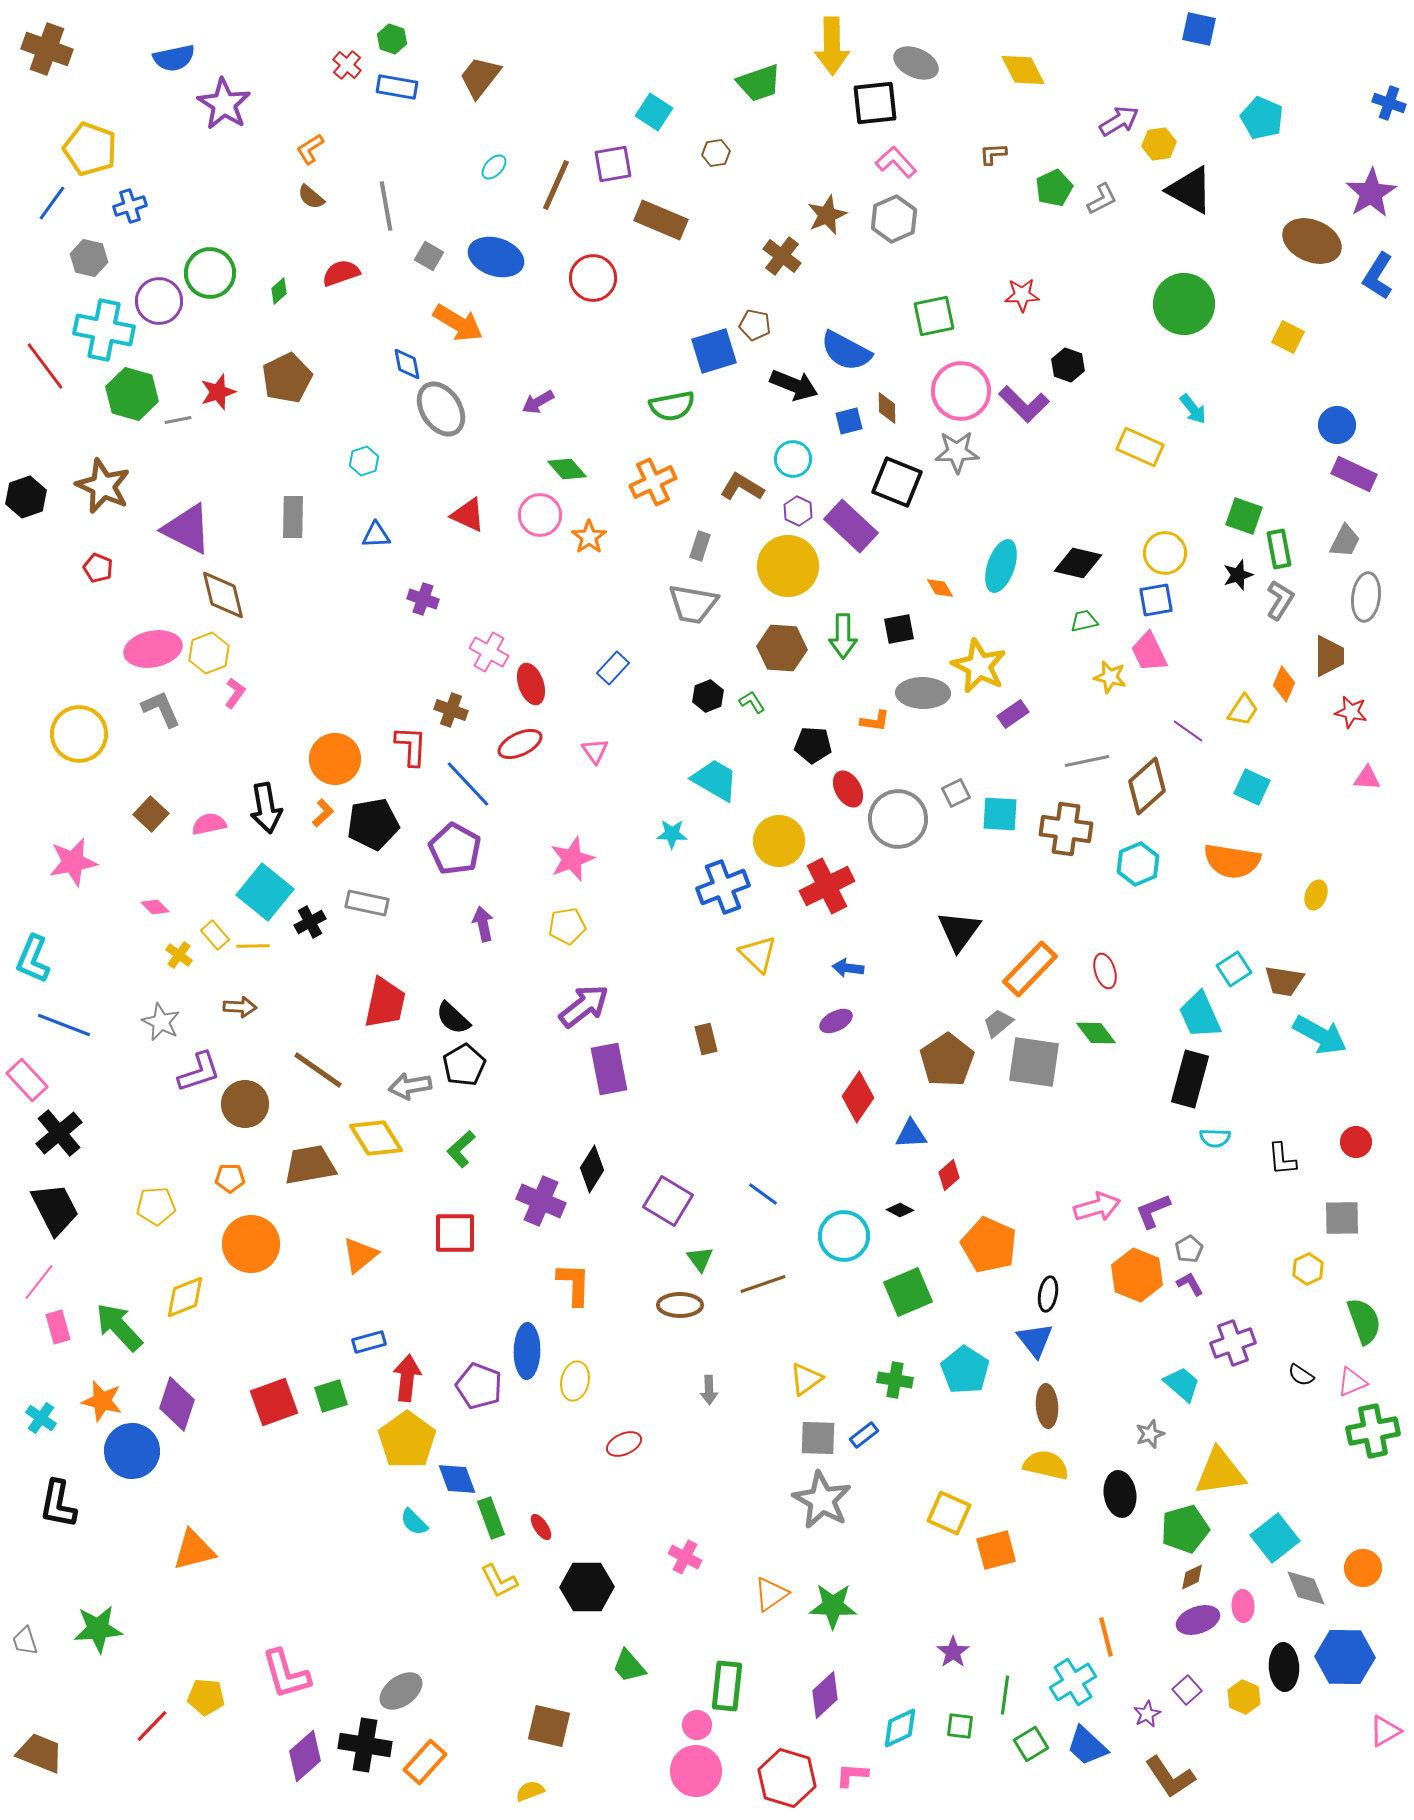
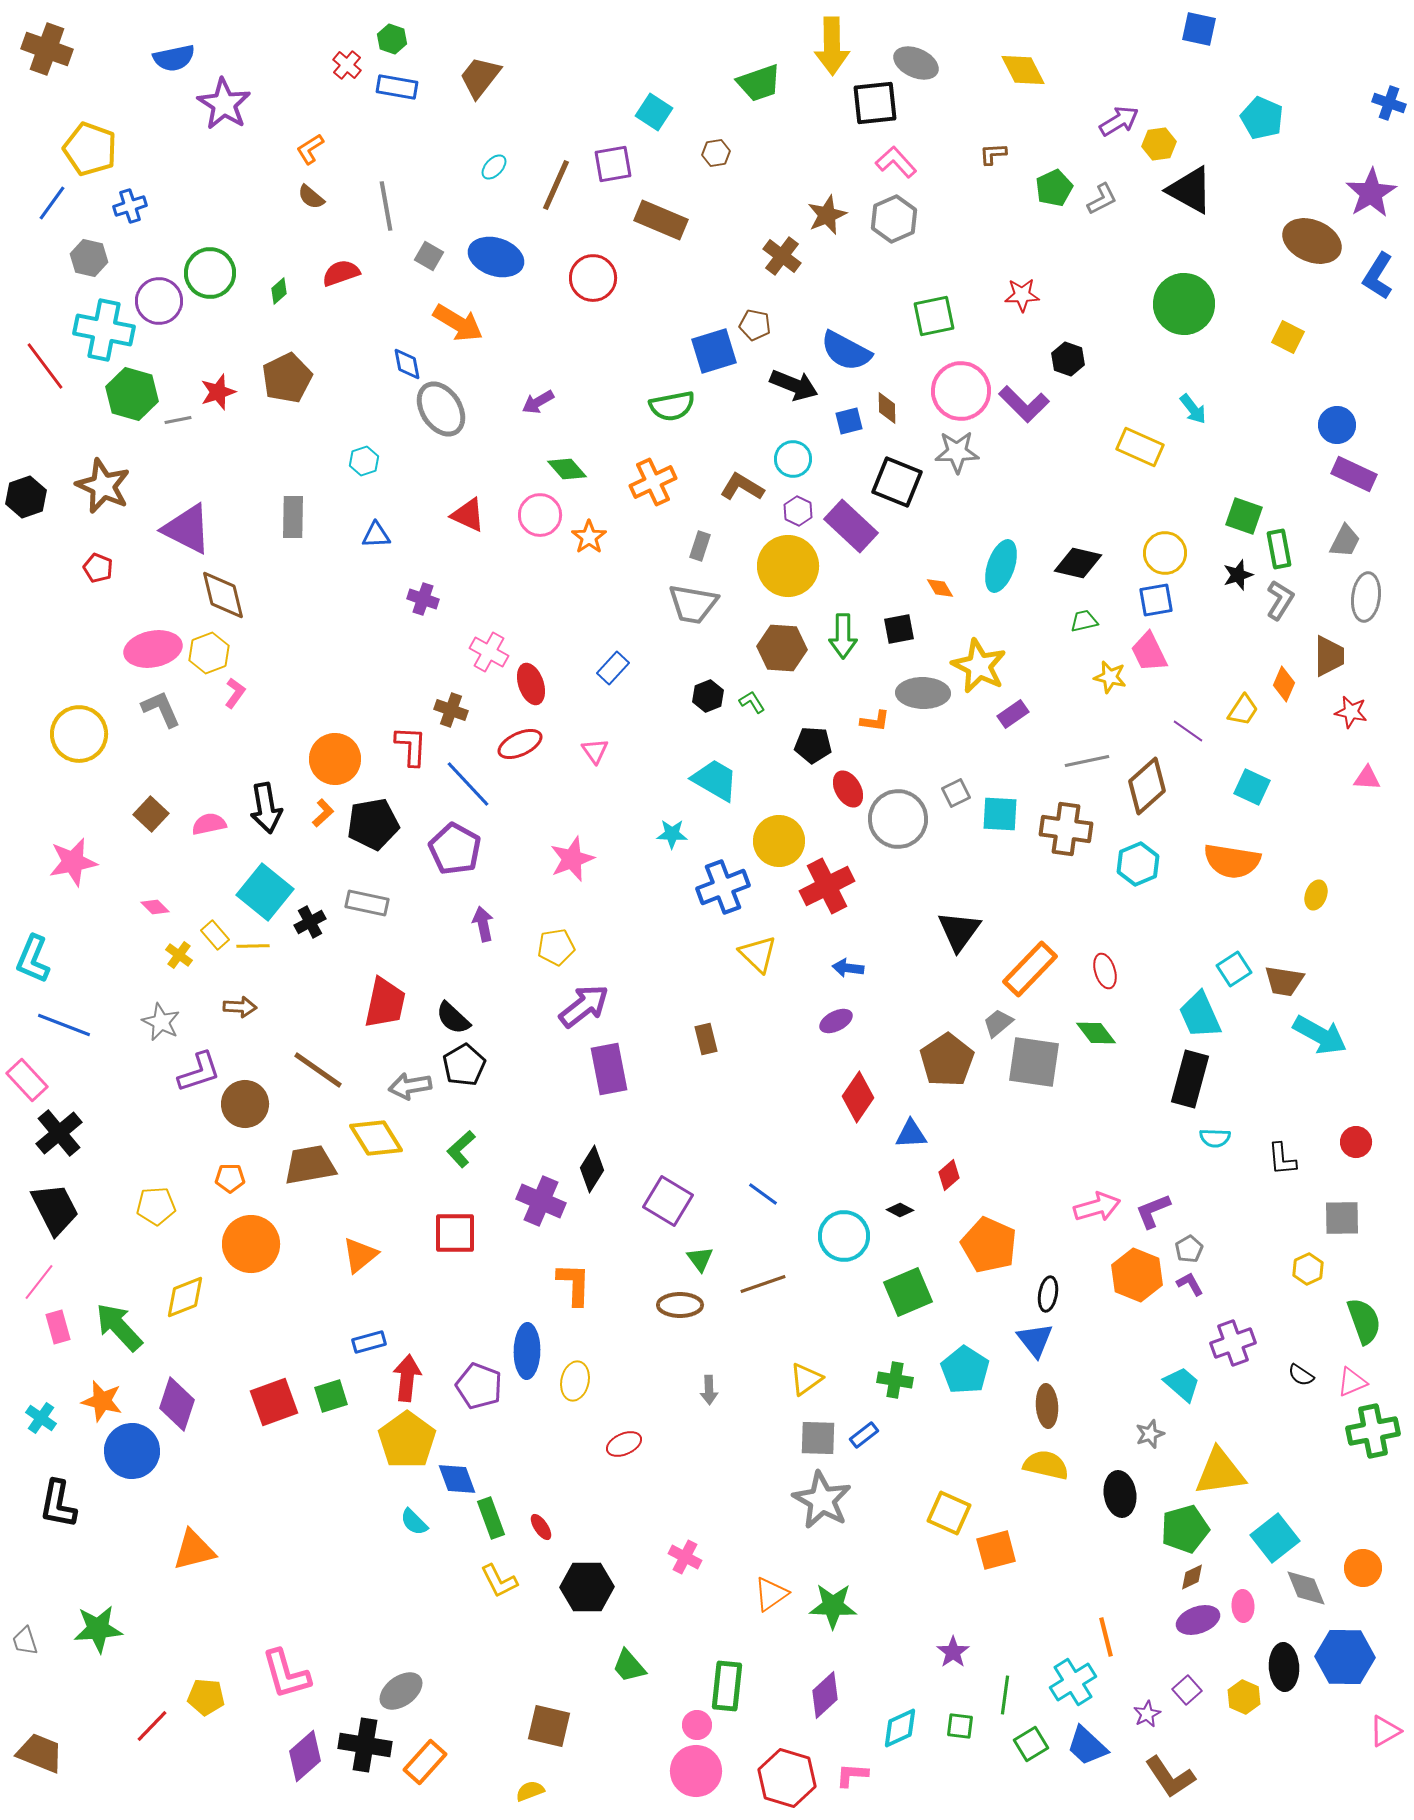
black hexagon at (1068, 365): moved 6 px up
yellow pentagon at (567, 926): moved 11 px left, 21 px down
